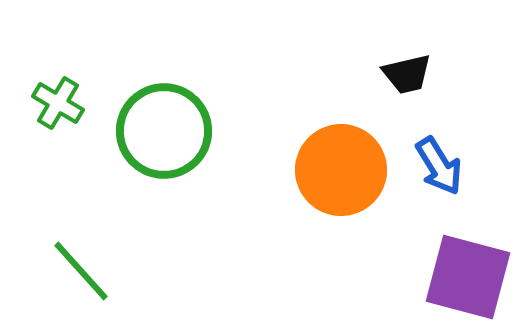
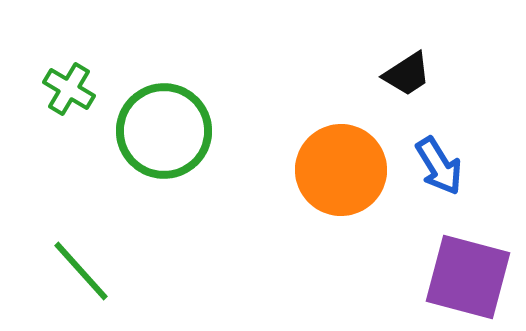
black trapezoid: rotated 20 degrees counterclockwise
green cross: moved 11 px right, 14 px up
